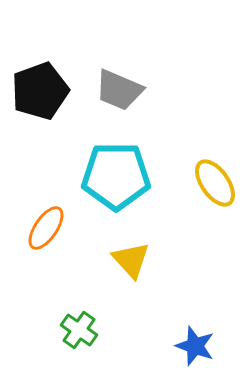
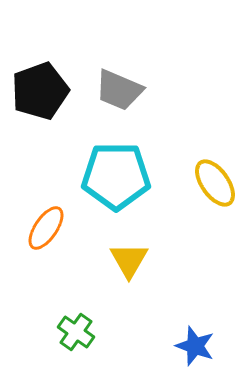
yellow triangle: moved 2 px left; rotated 12 degrees clockwise
green cross: moved 3 px left, 2 px down
